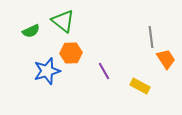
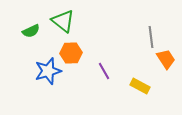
blue star: moved 1 px right
